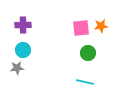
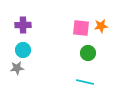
pink square: rotated 12 degrees clockwise
